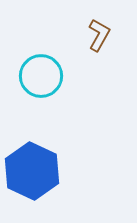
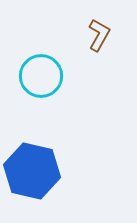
blue hexagon: rotated 12 degrees counterclockwise
